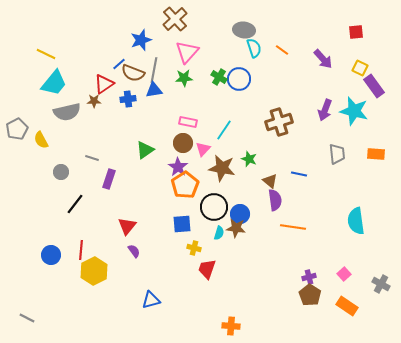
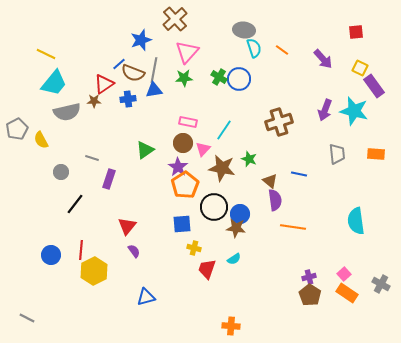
cyan semicircle at (219, 233): moved 15 px right, 26 px down; rotated 40 degrees clockwise
blue triangle at (151, 300): moved 5 px left, 3 px up
orange rectangle at (347, 306): moved 13 px up
